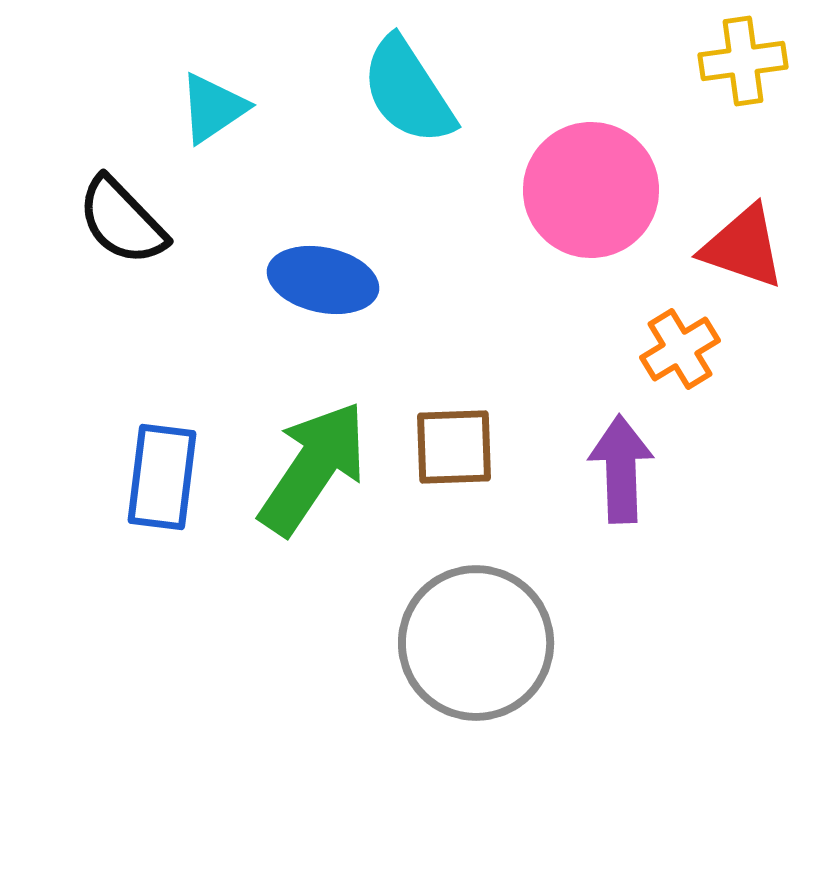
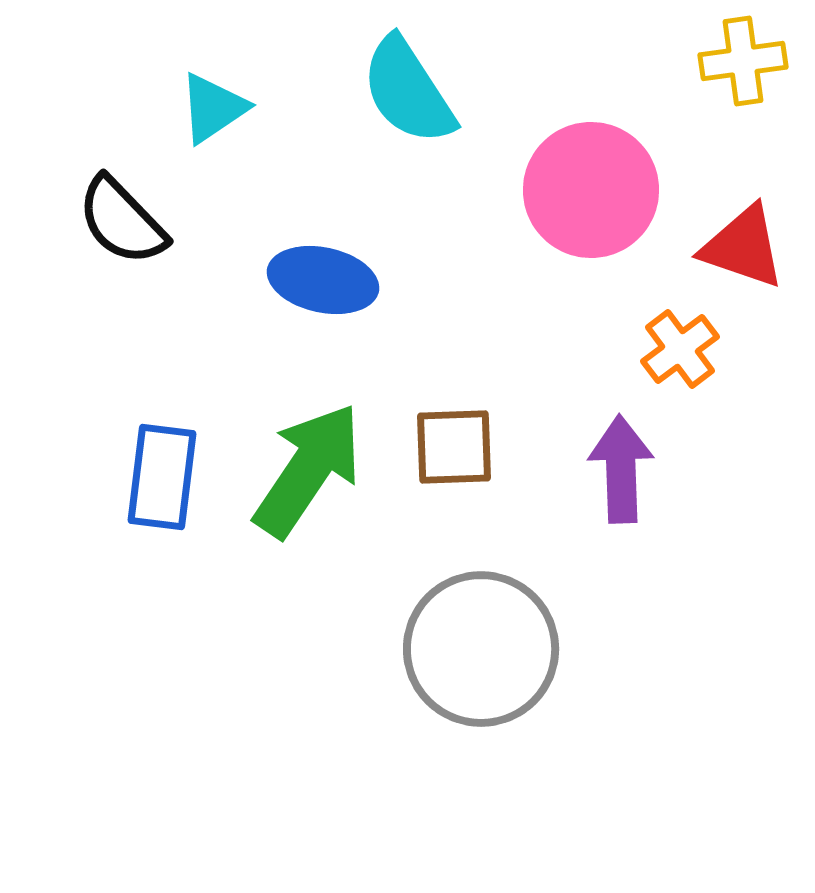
orange cross: rotated 6 degrees counterclockwise
green arrow: moved 5 px left, 2 px down
gray circle: moved 5 px right, 6 px down
